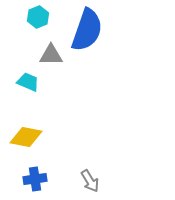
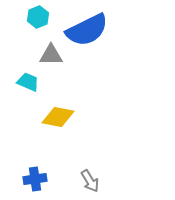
blue semicircle: rotated 45 degrees clockwise
yellow diamond: moved 32 px right, 20 px up
